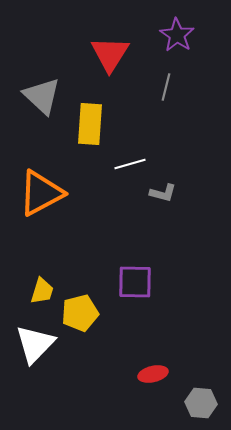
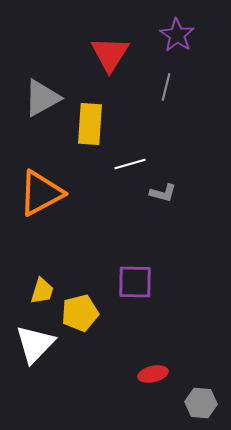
gray triangle: moved 2 px down; rotated 48 degrees clockwise
